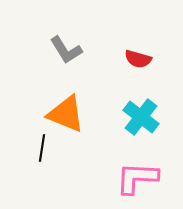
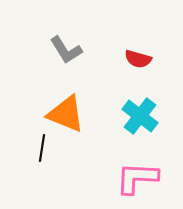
cyan cross: moved 1 px left, 1 px up
